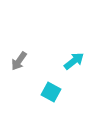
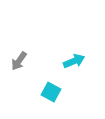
cyan arrow: rotated 15 degrees clockwise
